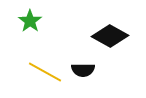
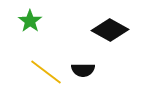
black diamond: moved 6 px up
yellow line: moved 1 px right; rotated 8 degrees clockwise
